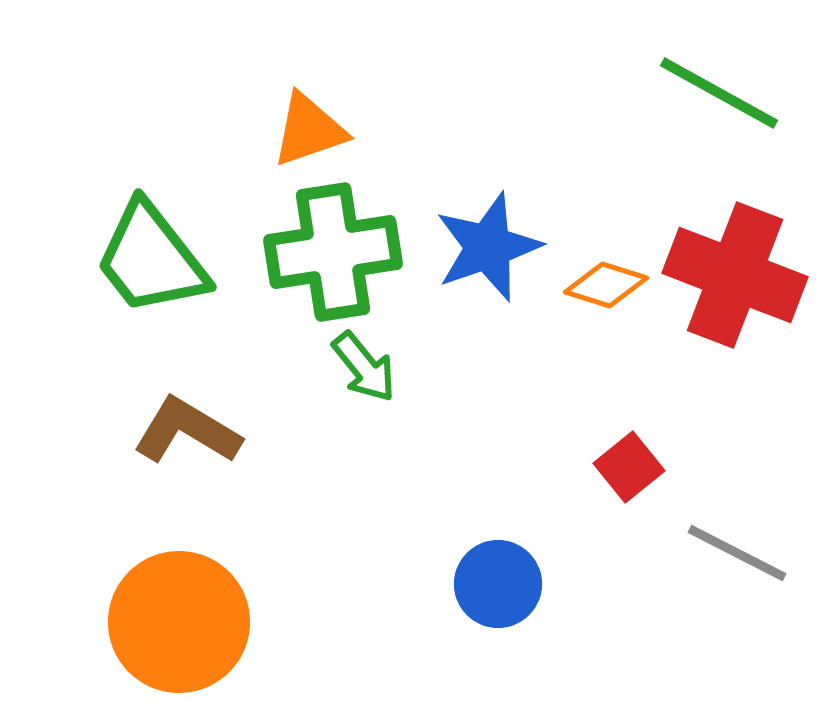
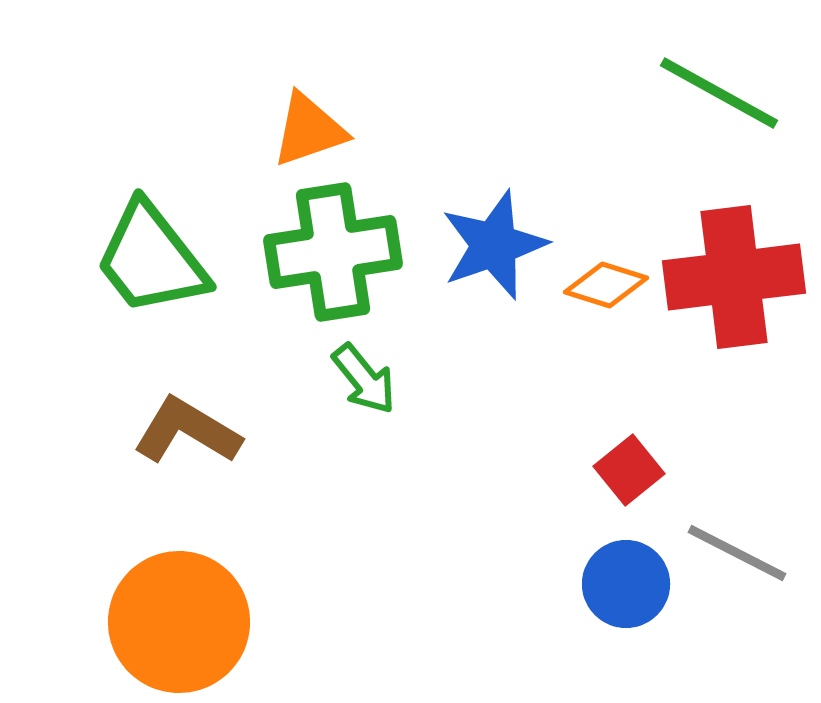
blue star: moved 6 px right, 2 px up
red cross: moved 1 px left, 2 px down; rotated 28 degrees counterclockwise
green arrow: moved 12 px down
red square: moved 3 px down
blue circle: moved 128 px right
